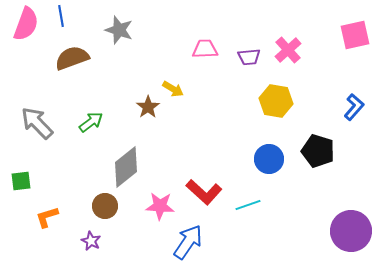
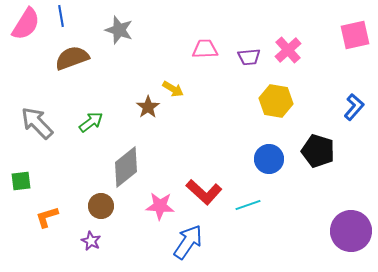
pink semicircle: rotated 12 degrees clockwise
brown circle: moved 4 px left
